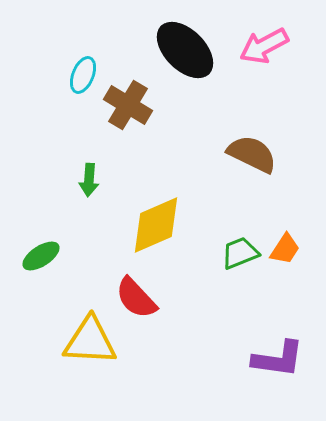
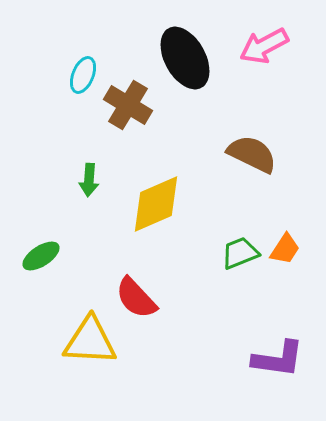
black ellipse: moved 8 px down; rotated 16 degrees clockwise
yellow diamond: moved 21 px up
